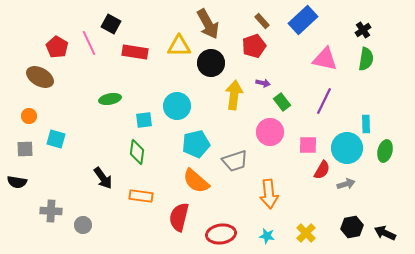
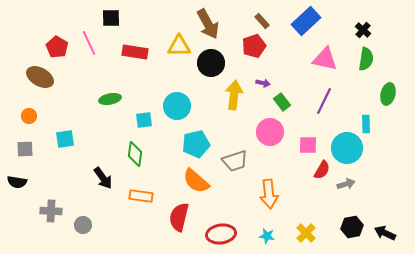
blue rectangle at (303, 20): moved 3 px right, 1 px down
black square at (111, 24): moved 6 px up; rotated 30 degrees counterclockwise
black cross at (363, 30): rotated 14 degrees counterclockwise
cyan square at (56, 139): moved 9 px right; rotated 24 degrees counterclockwise
green ellipse at (385, 151): moved 3 px right, 57 px up
green diamond at (137, 152): moved 2 px left, 2 px down
